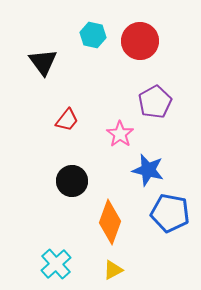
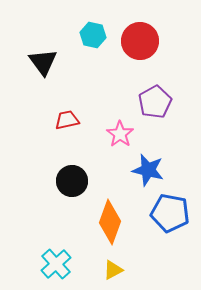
red trapezoid: rotated 140 degrees counterclockwise
